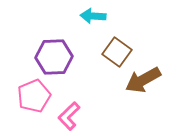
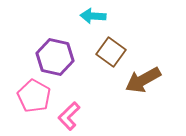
brown square: moved 6 px left
purple hexagon: moved 1 px right; rotated 15 degrees clockwise
pink pentagon: rotated 20 degrees counterclockwise
